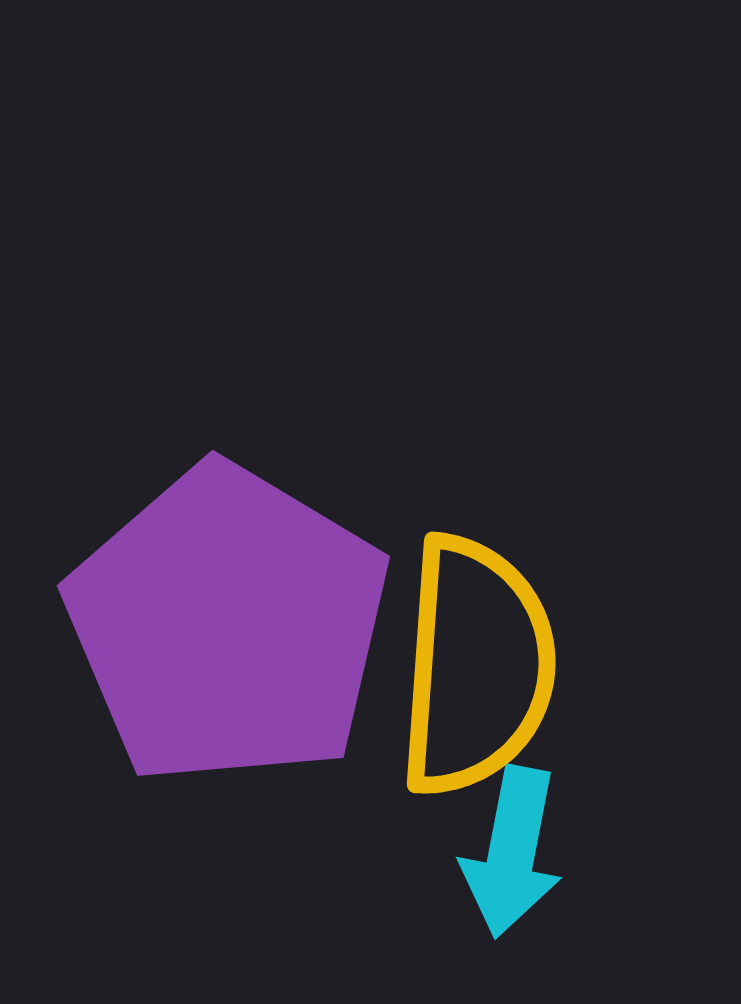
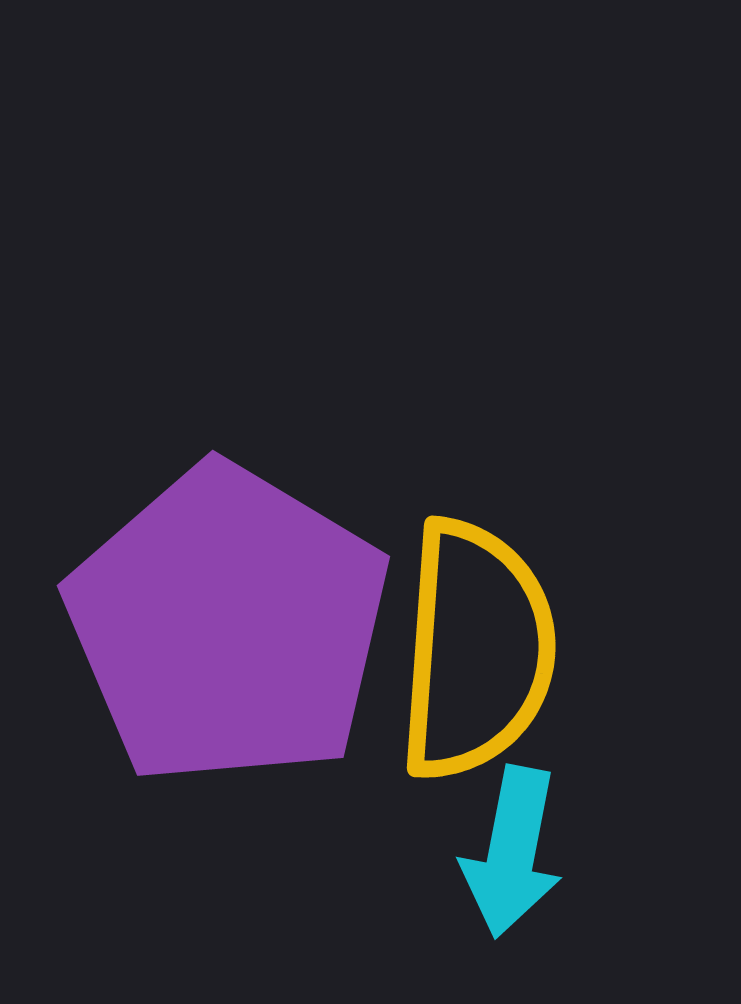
yellow semicircle: moved 16 px up
